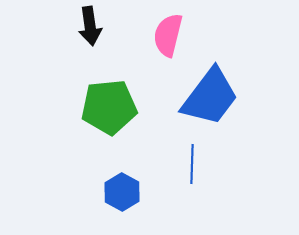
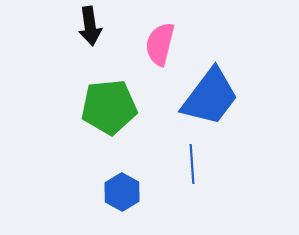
pink semicircle: moved 8 px left, 9 px down
blue line: rotated 6 degrees counterclockwise
